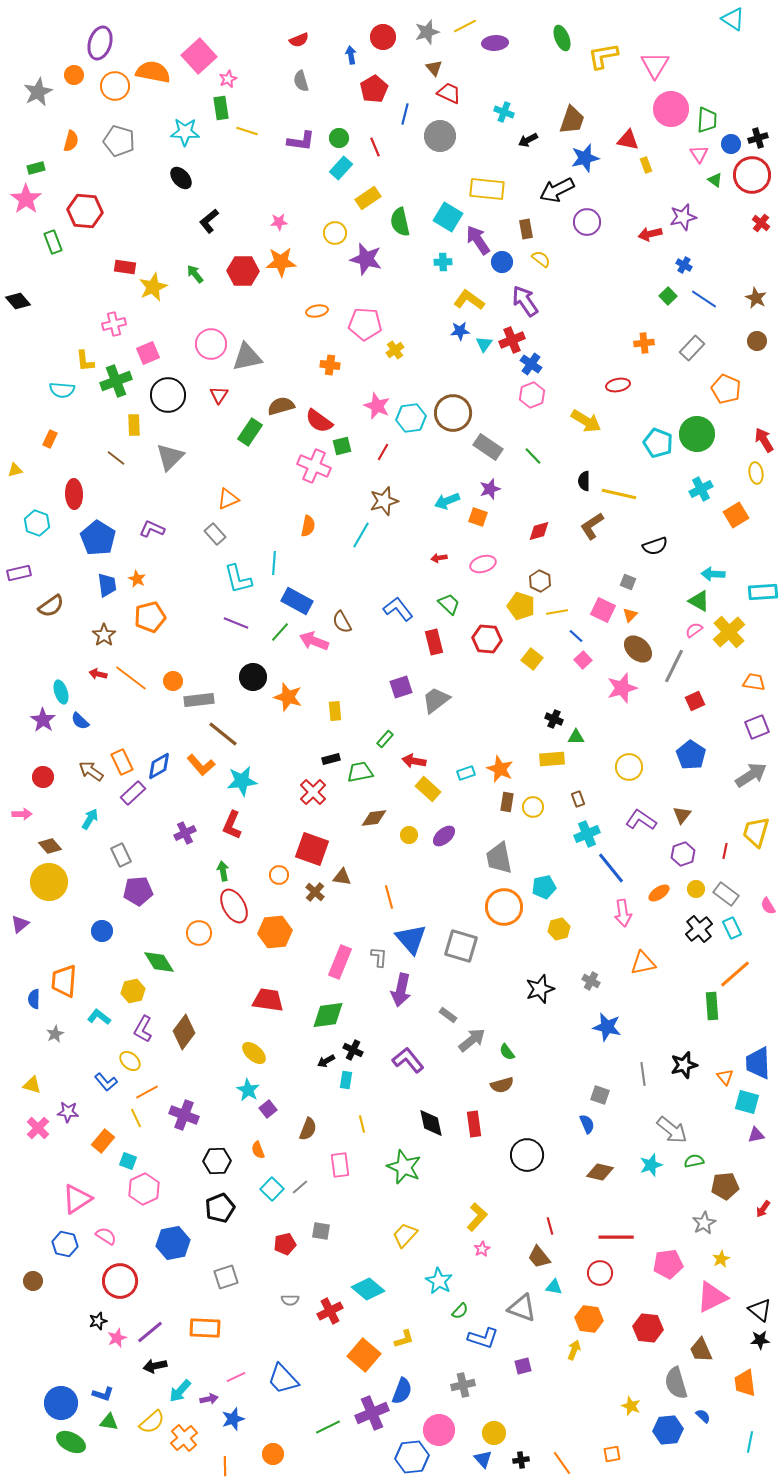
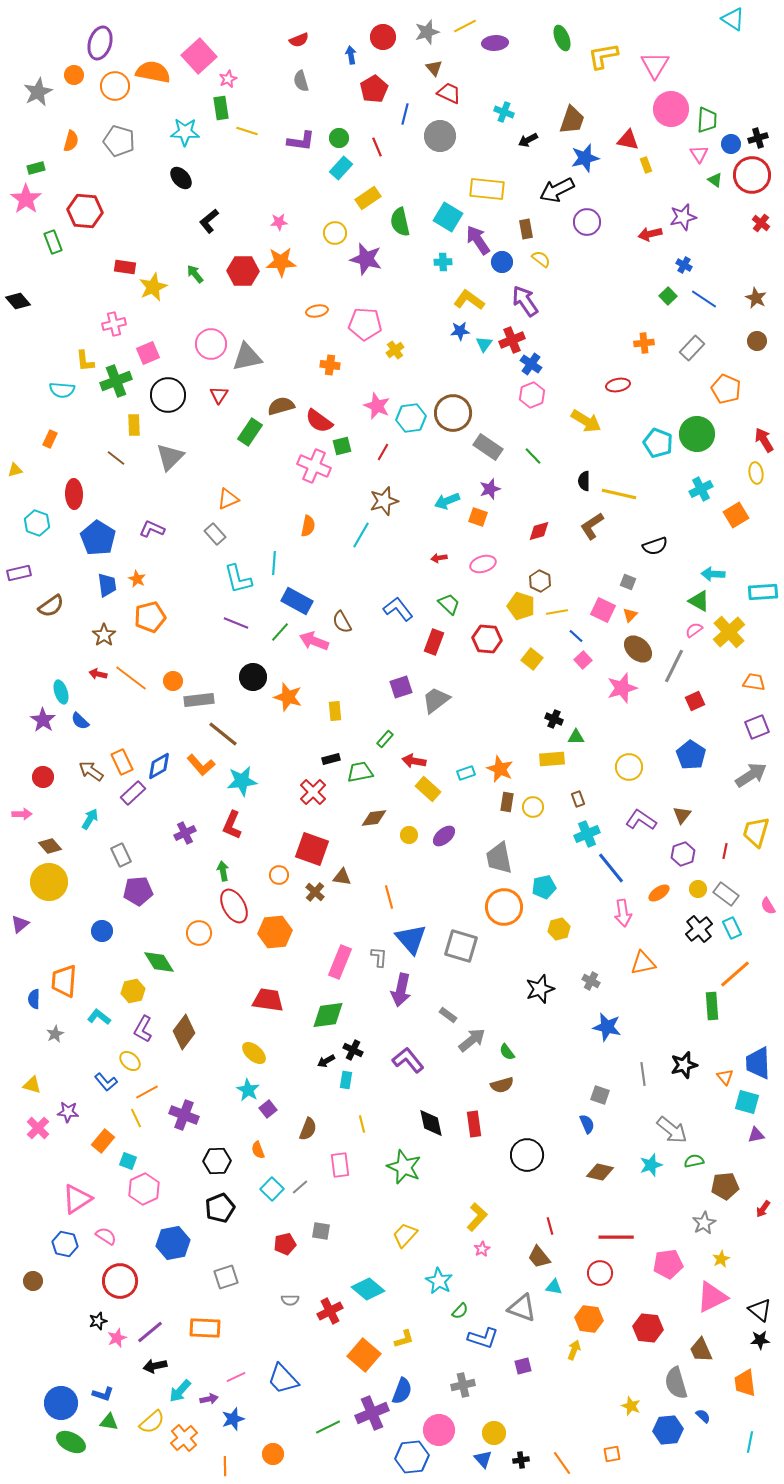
red line at (375, 147): moved 2 px right
red rectangle at (434, 642): rotated 35 degrees clockwise
yellow circle at (696, 889): moved 2 px right
